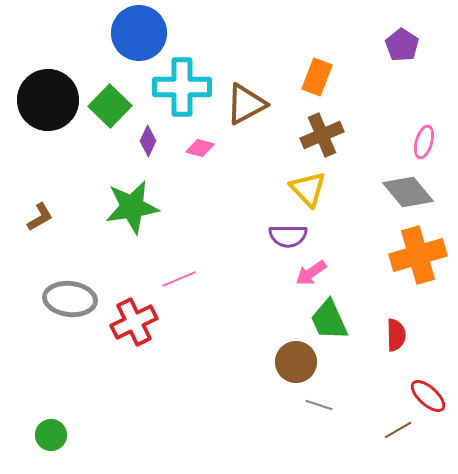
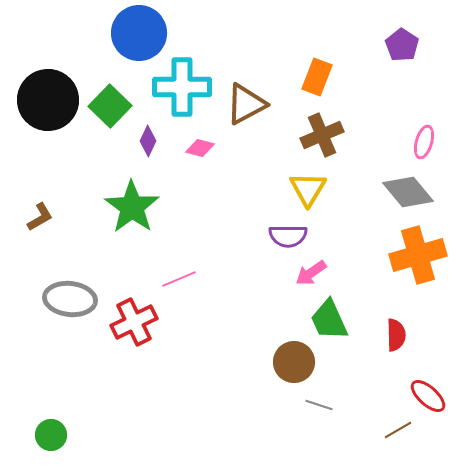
yellow triangle: rotated 15 degrees clockwise
green star: rotated 28 degrees counterclockwise
brown circle: moved 2 px left
